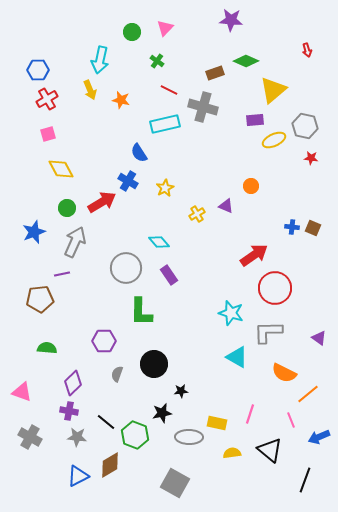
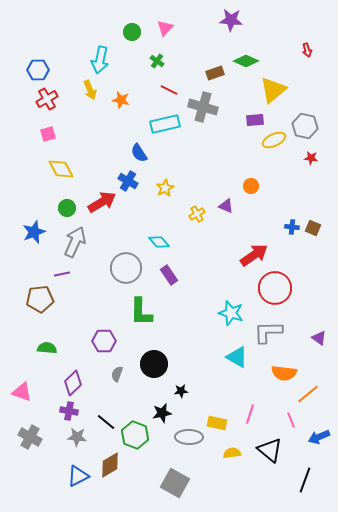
orange semicircle at (284, 373): rotated 20 degrees counterclockwise
